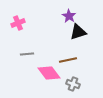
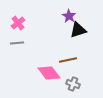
pink cross: rotated 16 degrees counterclockwise
black triangle: moved 2 px up
gray line: moved 10 px left, 11 px up
